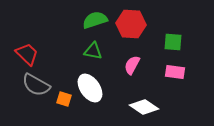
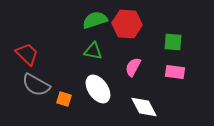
red hexagon: moved 4 px left
pink semicircle: moved 1 px right, 2 px down
white ellipse: moved 8 px right, 1 px down
white diamond: rotated 28 degrees clockwise
